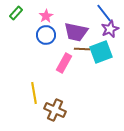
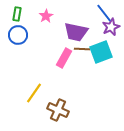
green rectangle: moved 1 px right, 1 px down; rotated 32 degrees counterclockwise
purple star: moved 1 px right, 2 px up
blue circle: moved 28 px left
pink rectangle: moved 5 px up
yellow line: rotated 45 degrees clockwise
brown cross: moved 3 px right
